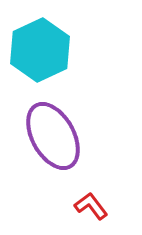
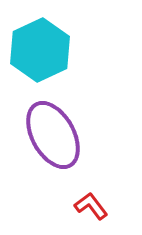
purple ellipse: moved 1 px up
